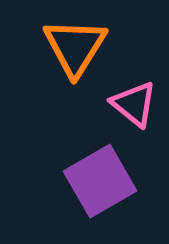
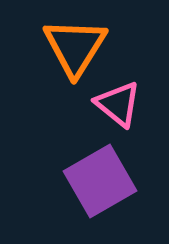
pink triangle: moved 16 px left
